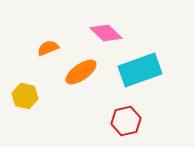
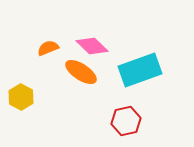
pink diamond: moved 14 px left, 13 px down
orange ellipse: rotated 68 degrees clockwise
yellow hexagon: moved 4 px left, 1 px down; rotated 15 degrees clockwise
